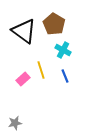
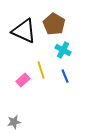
black triangle: rotated 12 degrees counterclockwise
pink rectangle: moved 1 px down
gray star: moved 1 px left, 1 px up
